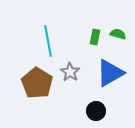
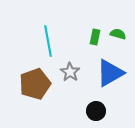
brown pentagon: moved 2 px left, 1 px down; rotated 20 degrees clockwise
